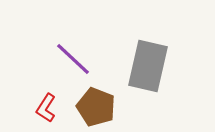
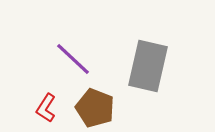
brown pentagon: moved 1 px left, 1 px down
